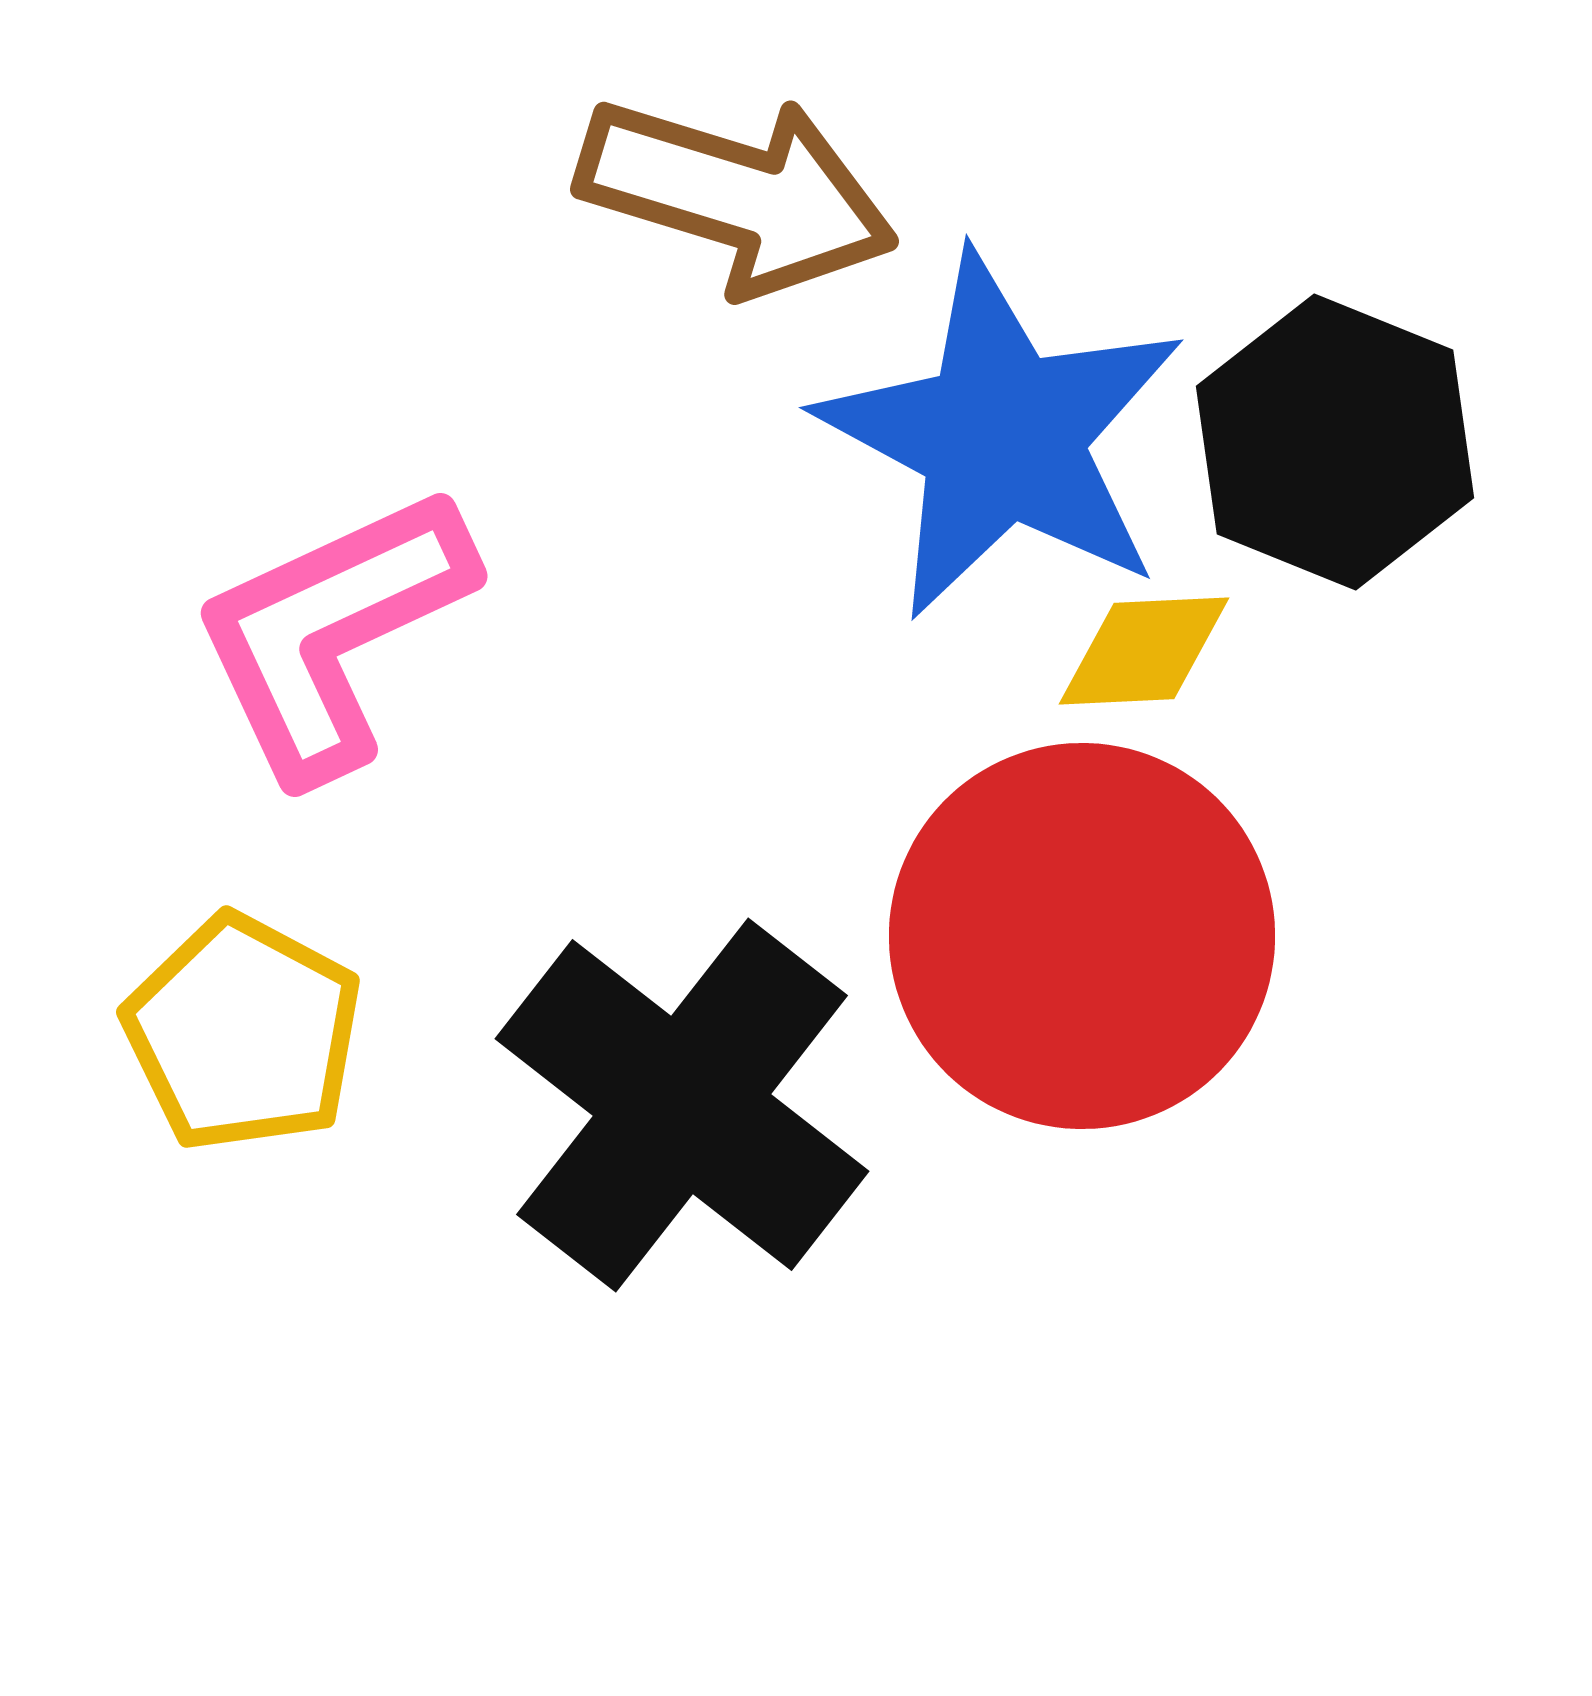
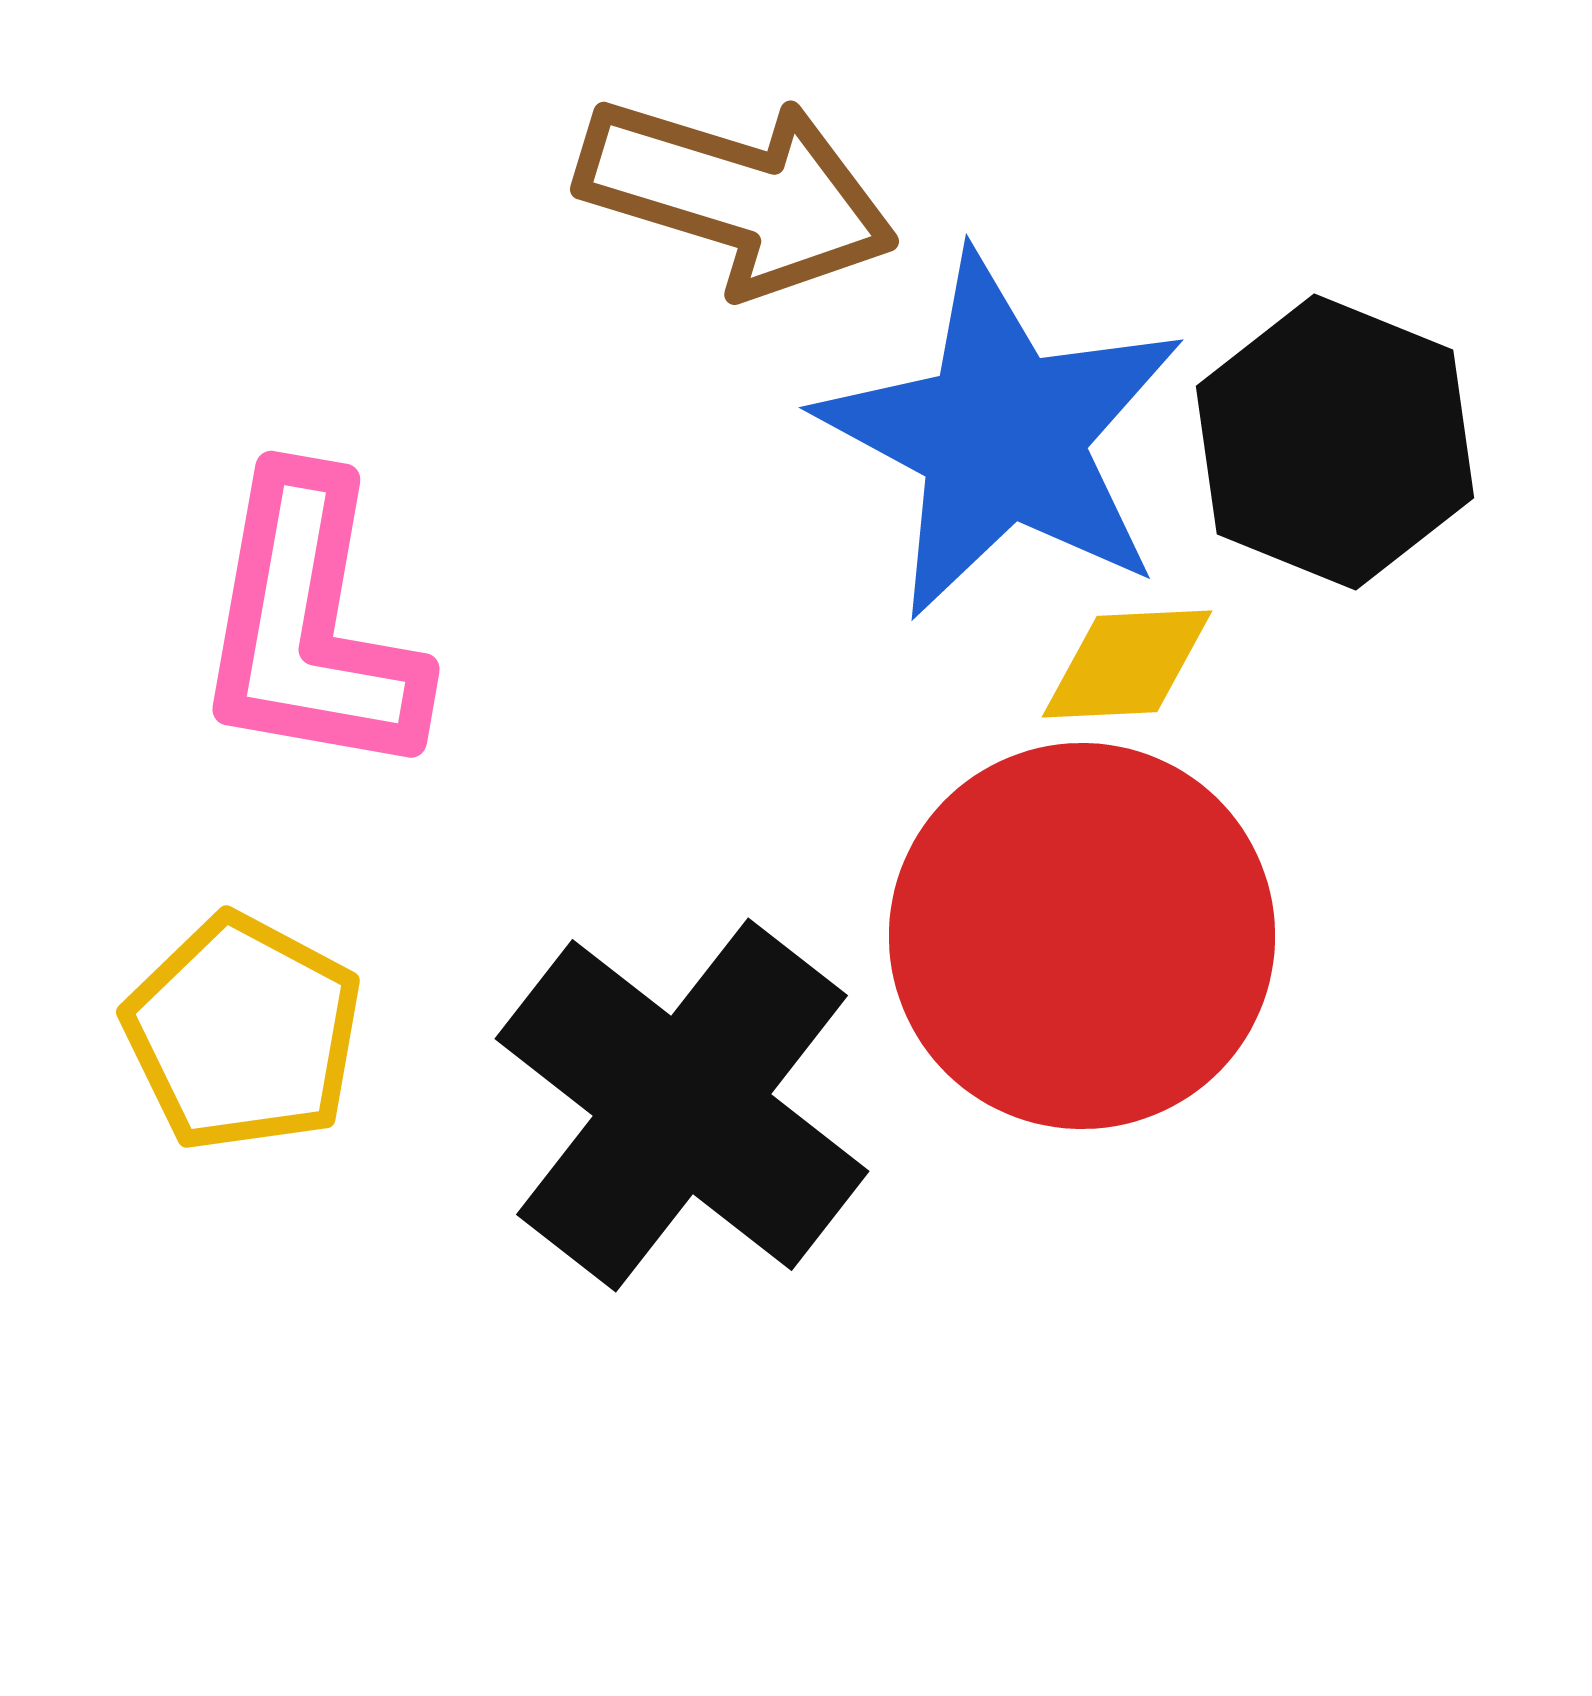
pink L-shape: moved 22 px left, 6 px up; rotated 55 degrees counterclockwise
yellow diamond: moved 17 px left, 13 px down
